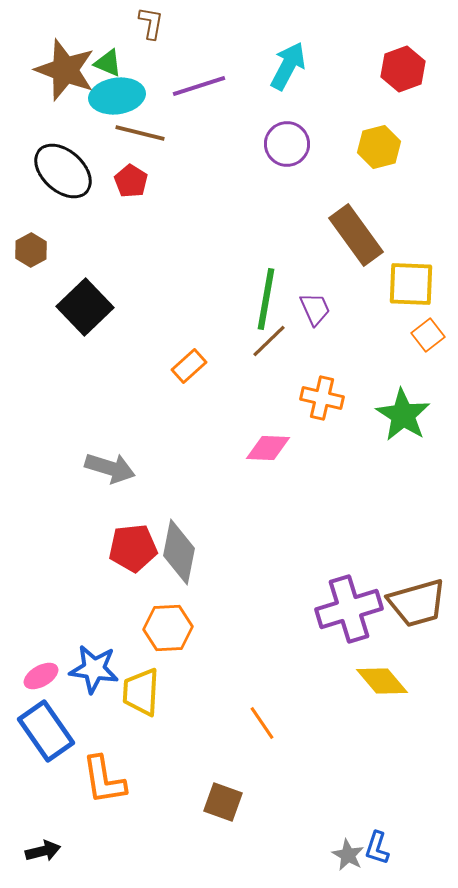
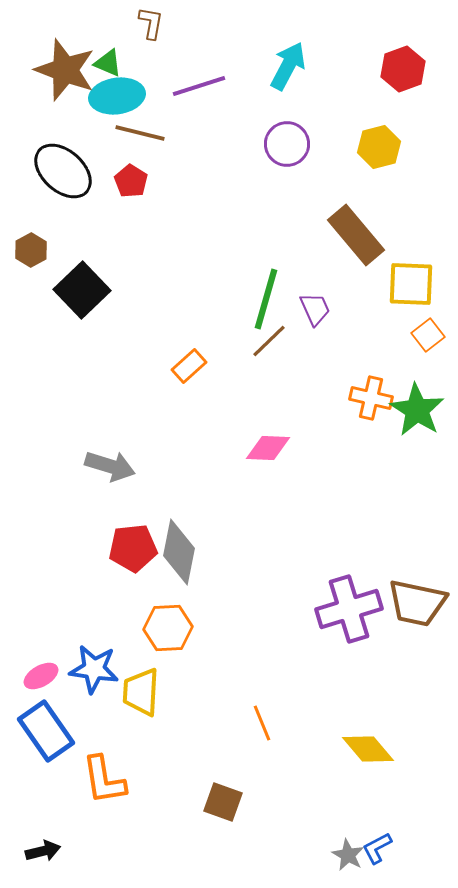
brown rectangle at (356, 235): rotated 4 degrees counterclockwise
green line at (266, 299): rotated 6 degrees clockwise
black square at (85, 307): moved 3 px left, 17 px up
orange cross at (322, 398): moved 49 px right
green star at (403, 415): moved 14 px right, 5 px up
gray arrow at (110, 468): moved 2 px up
brown trapezoid at (417, 603): rotated 28 degrees clockwise
yellow diamond at (382, 681): moved 14 px left, 68 px down
orange line at (262, 723): rotated 12 degrees clockwise
blue L-shape at (377, 848): rotated 44 degrees clockwise
